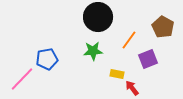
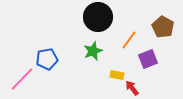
green star: rotated 18 degrees counterclockwise
yellow rectangle: moved 1 px down
